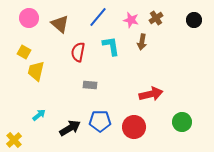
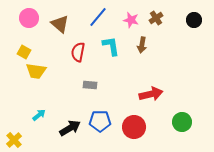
brown arrow: moved 3 px down
yellow trapezoid: rotated 95 degrees counterclockwise
